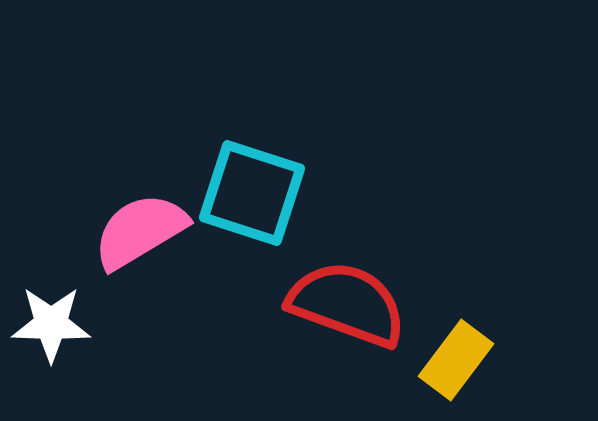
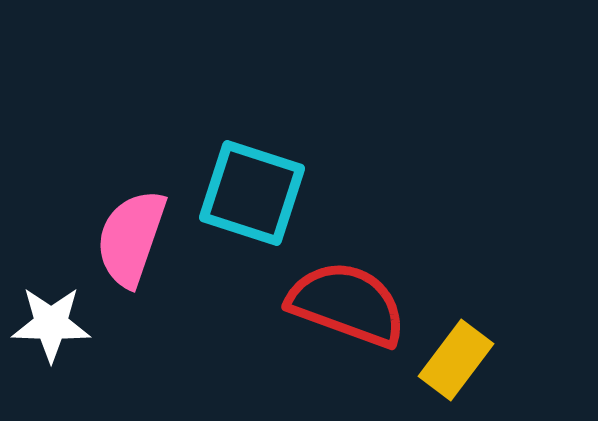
pink semicircle: moved 9 px left, 7 px down; rotated 40 degrees counterclockwise
